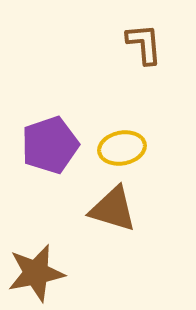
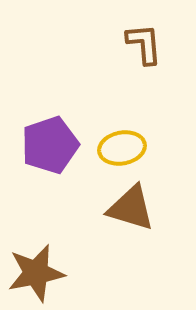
brown triangle: moved 18 px right, 1 px up
